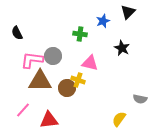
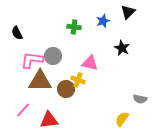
green cross: moved 6 px left, 7 px up
brown circle: moved 1 px left, 1 px down
yellow semicircle: moved 3 px right
